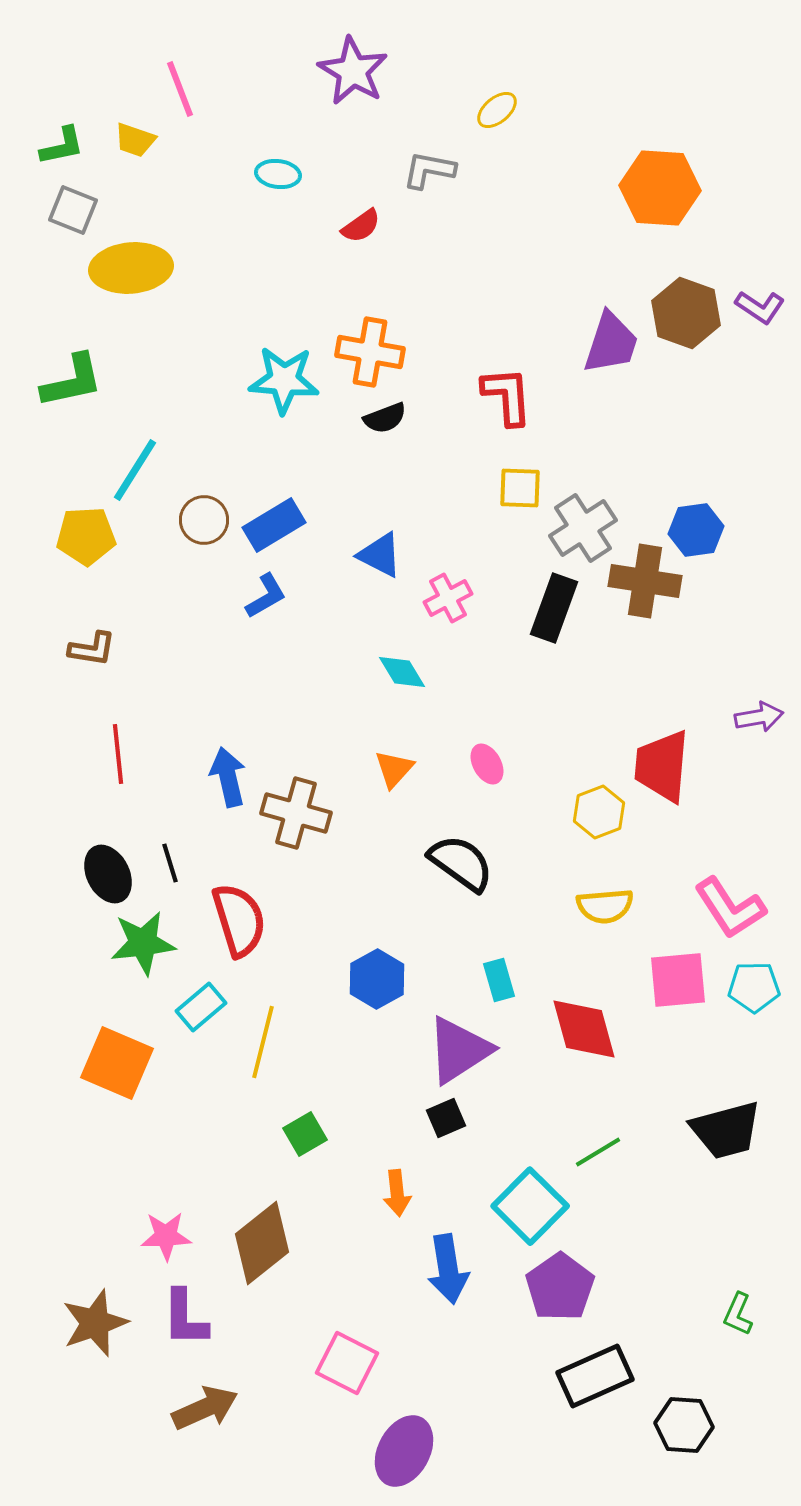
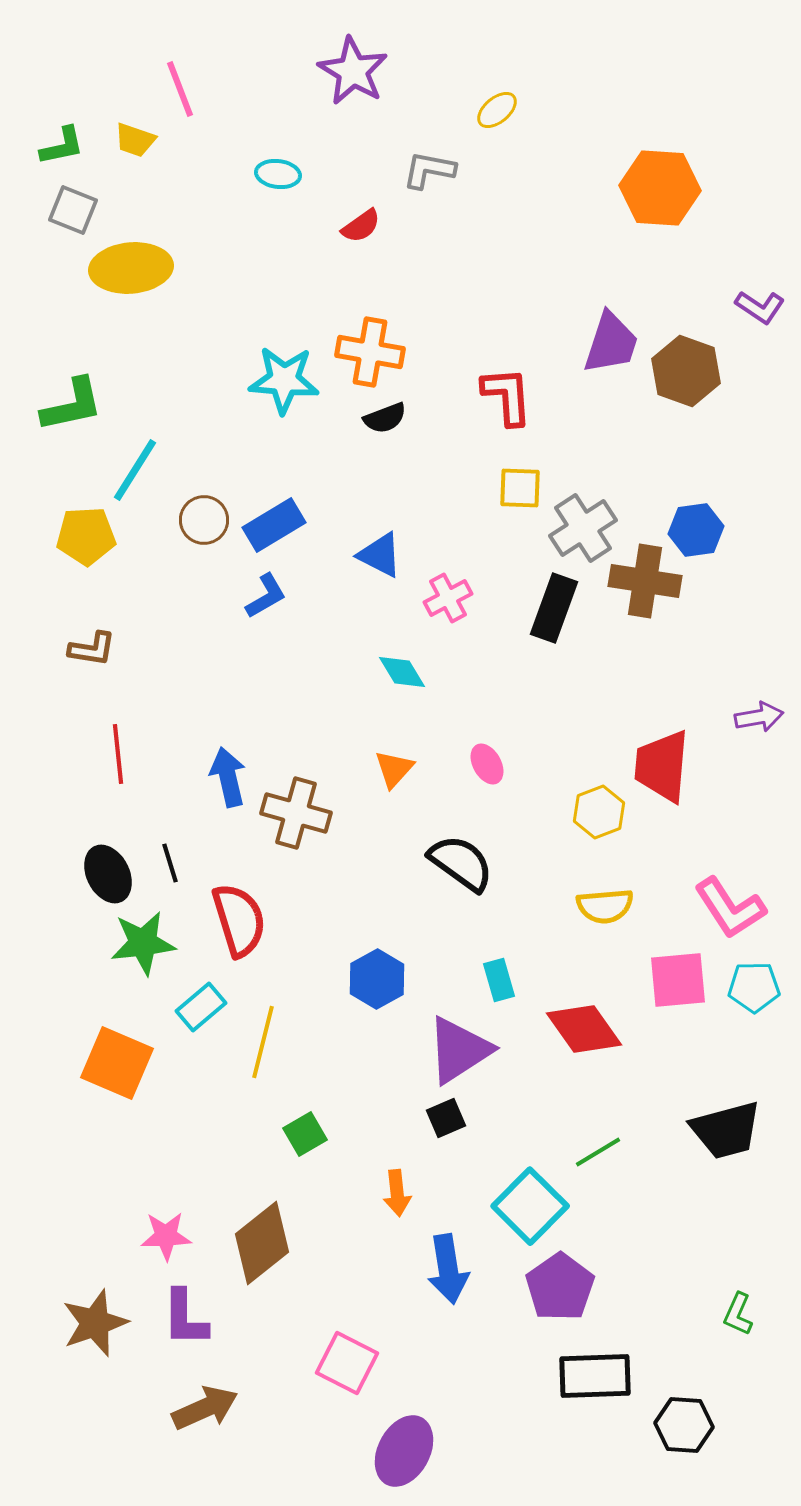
brown hexagon at (686, 313): moved 58 px down
green L-shape at (72, 381): moved 24 px down
red diamond at (584, 1029): rotated 20 degrees counterclockwise
black rectangle at (595, 1376): rotated 22 degrees clockwise
